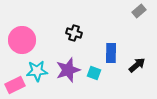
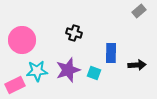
black arrow: rotated 36 degrees clockwise
